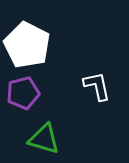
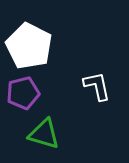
white pentagon: moved 2 px right, 1 px down
green triangle: moved 5 px up
